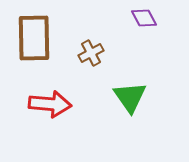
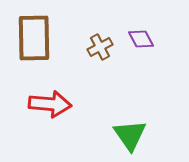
purple diamond: moved 3 px left, 21 px down
brown cross: moved 9 px right, 6 px up
green triangle: moved 38 px down
